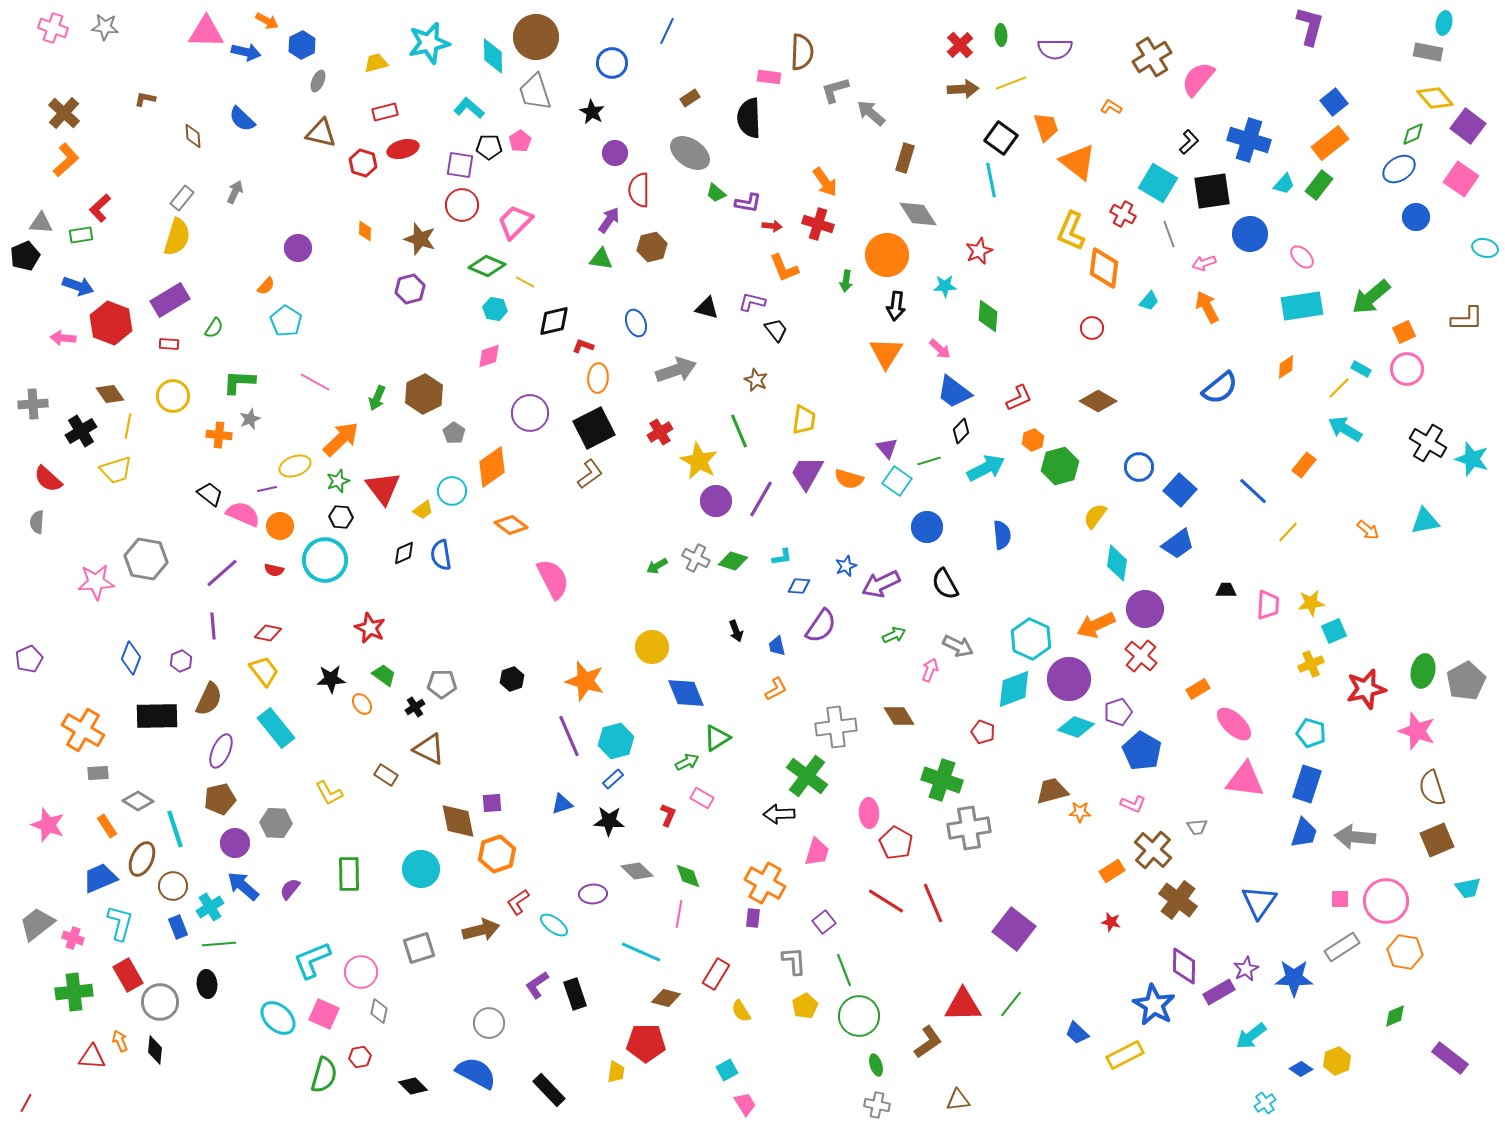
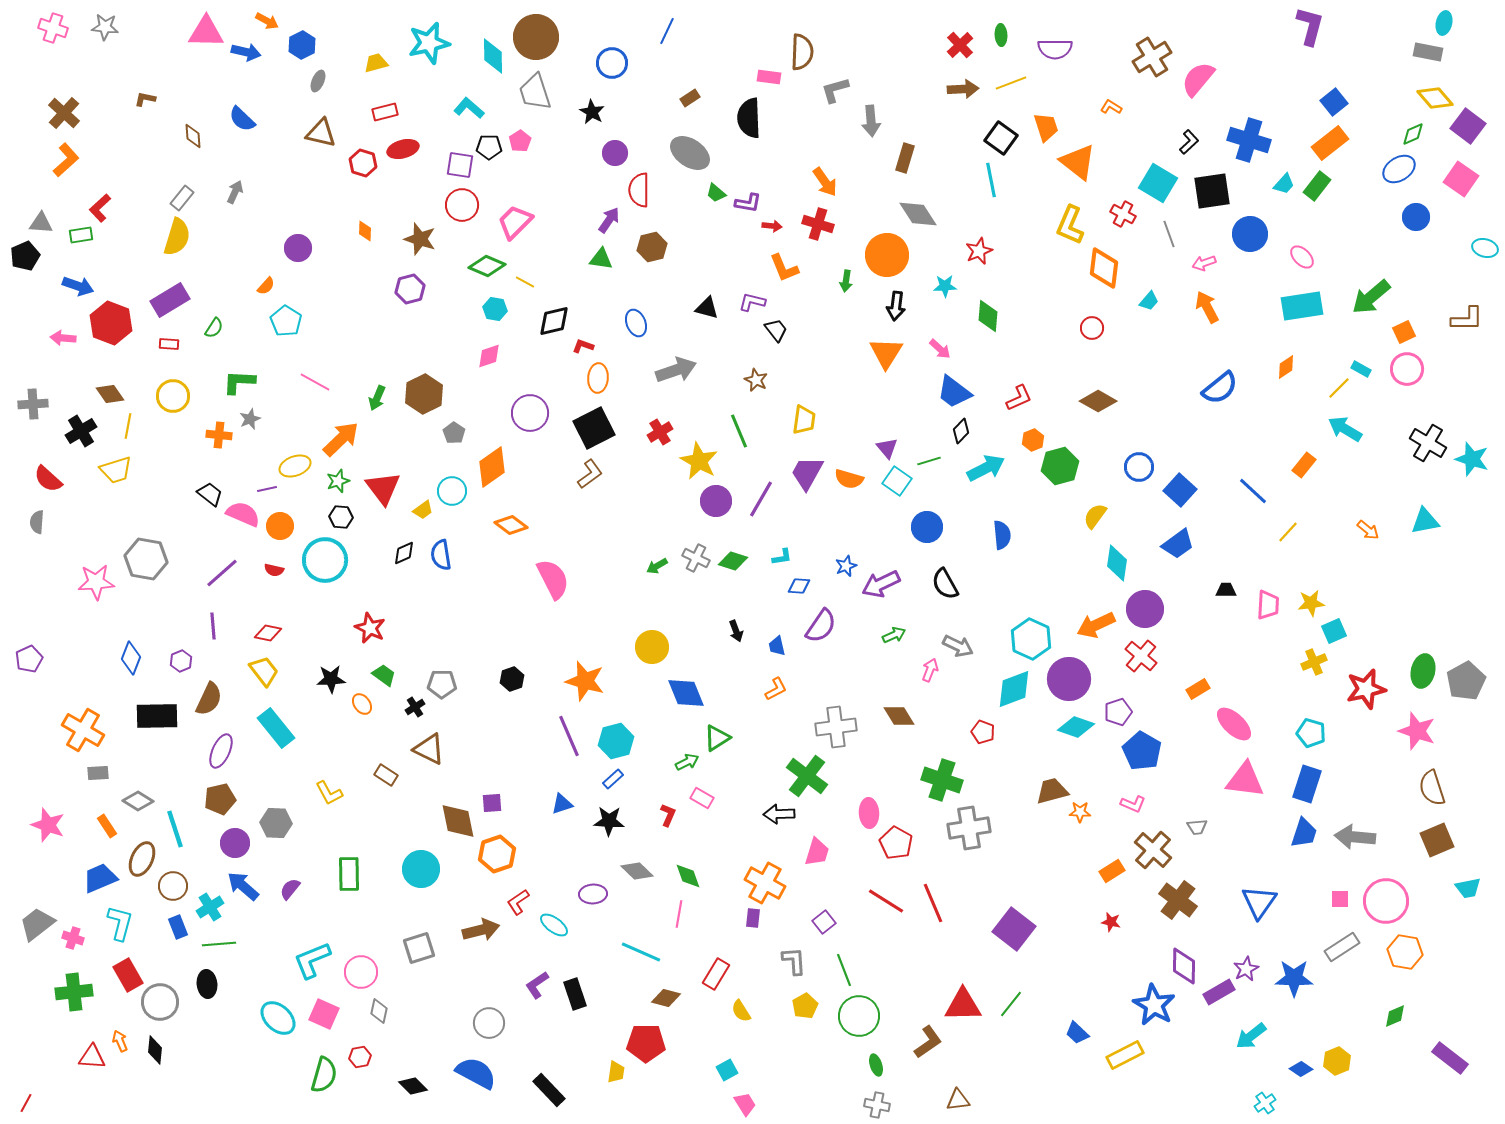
gray arrow at (871, 113): moved 8 px down; rotated 136 degrees counterclockwise
green rectangle at (1319, 185): moved 2 px left, 1 px down
yellow L-shape at (1071, 231): moved 1 px left, 6 px up
yellow cross at (1311, 664): moved 3 px right, 2 px up
